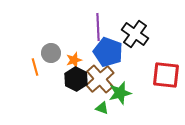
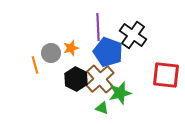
black cross: moved 2 px left, 1 px down
orange star: moved 3 px left, 12 px up
orange line: moved 2 px up
